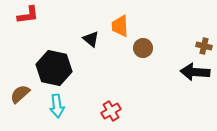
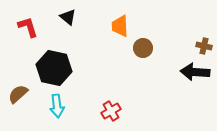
red L-shape: moved 12 px down; rotated 100 degrees counterclockwise
black triangle: moved 23 px left, 22 px up
brown semicircle: moved 2 px left
